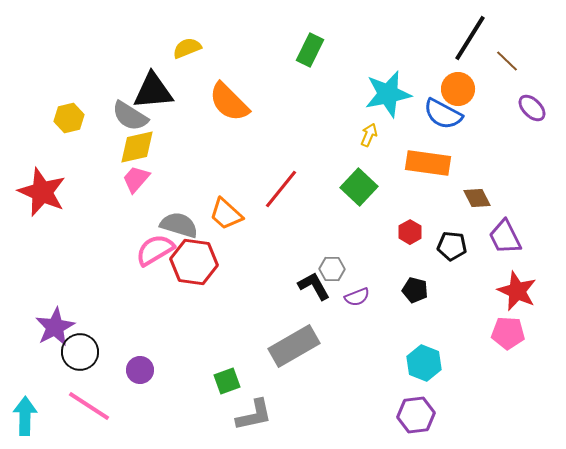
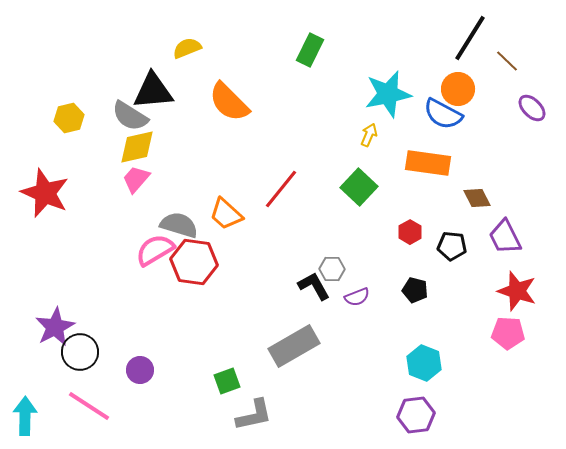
red star at (42, 192): moved 3 px right, 1 px down
red star at (517, 291): rotated 6 degrees counterclockwise
